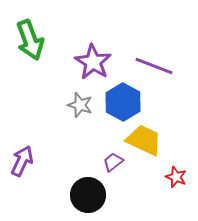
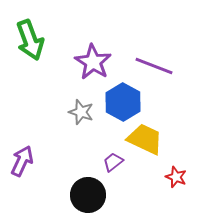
gray star: moved 1 px right, 7 px down
yellow trapezoid: moved 1 px right, 1 px up
